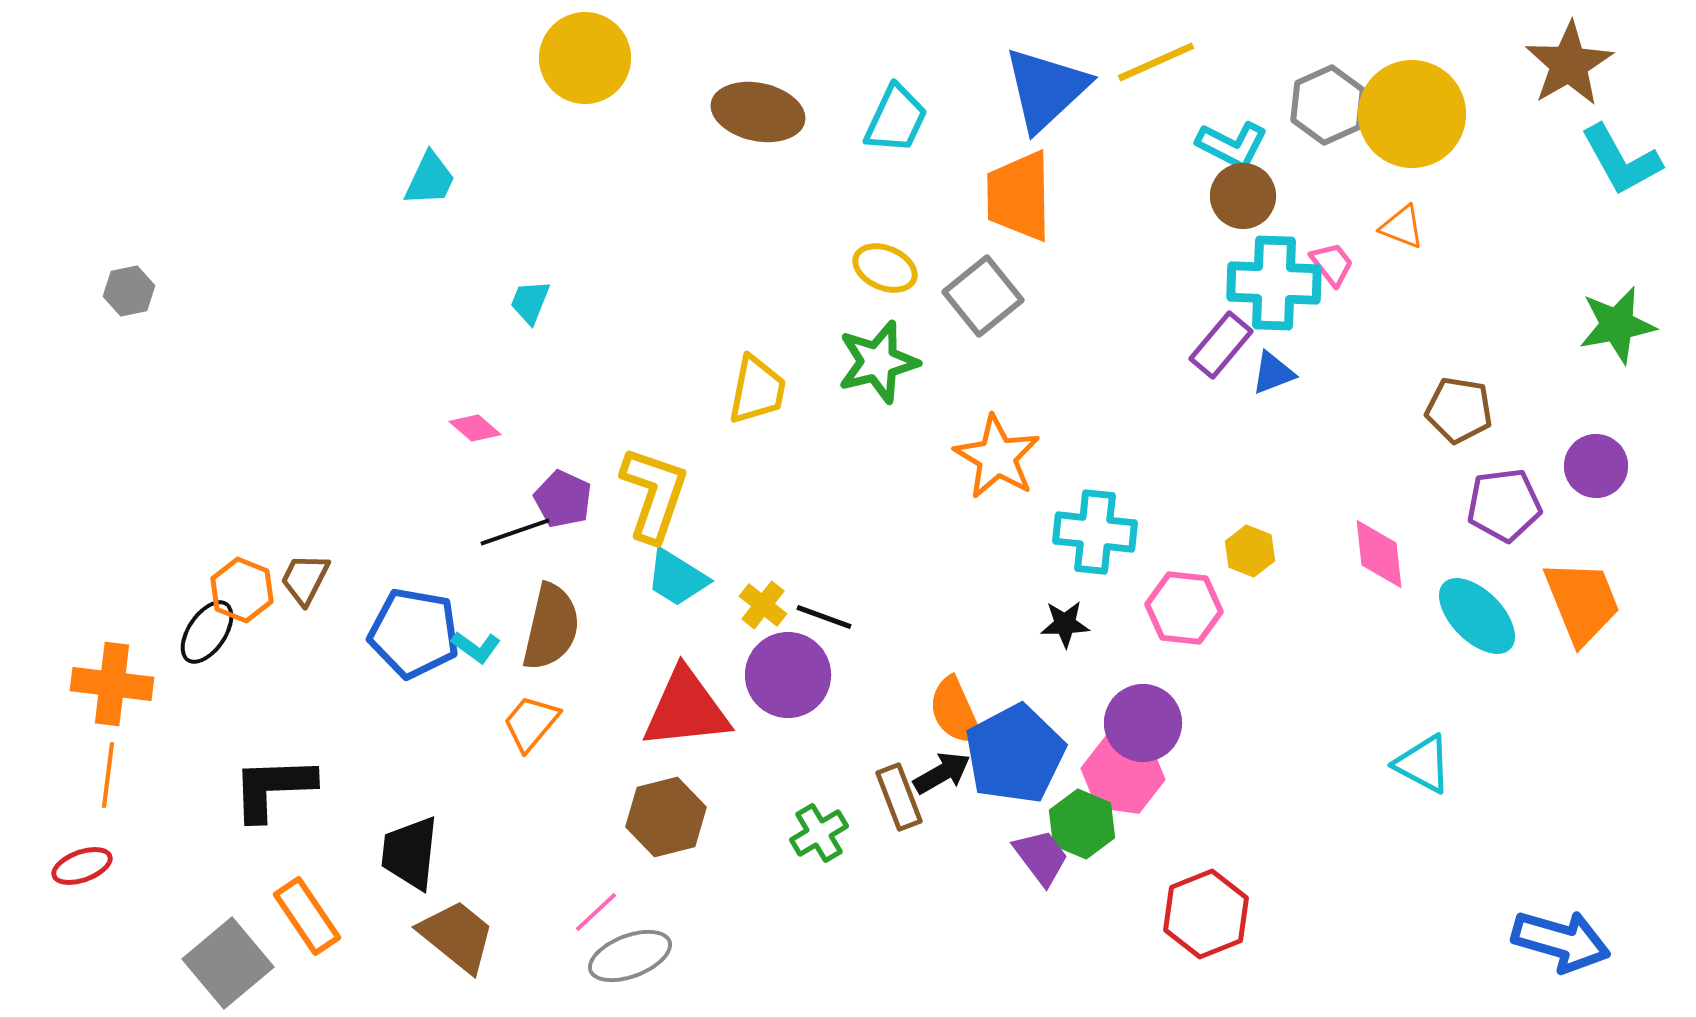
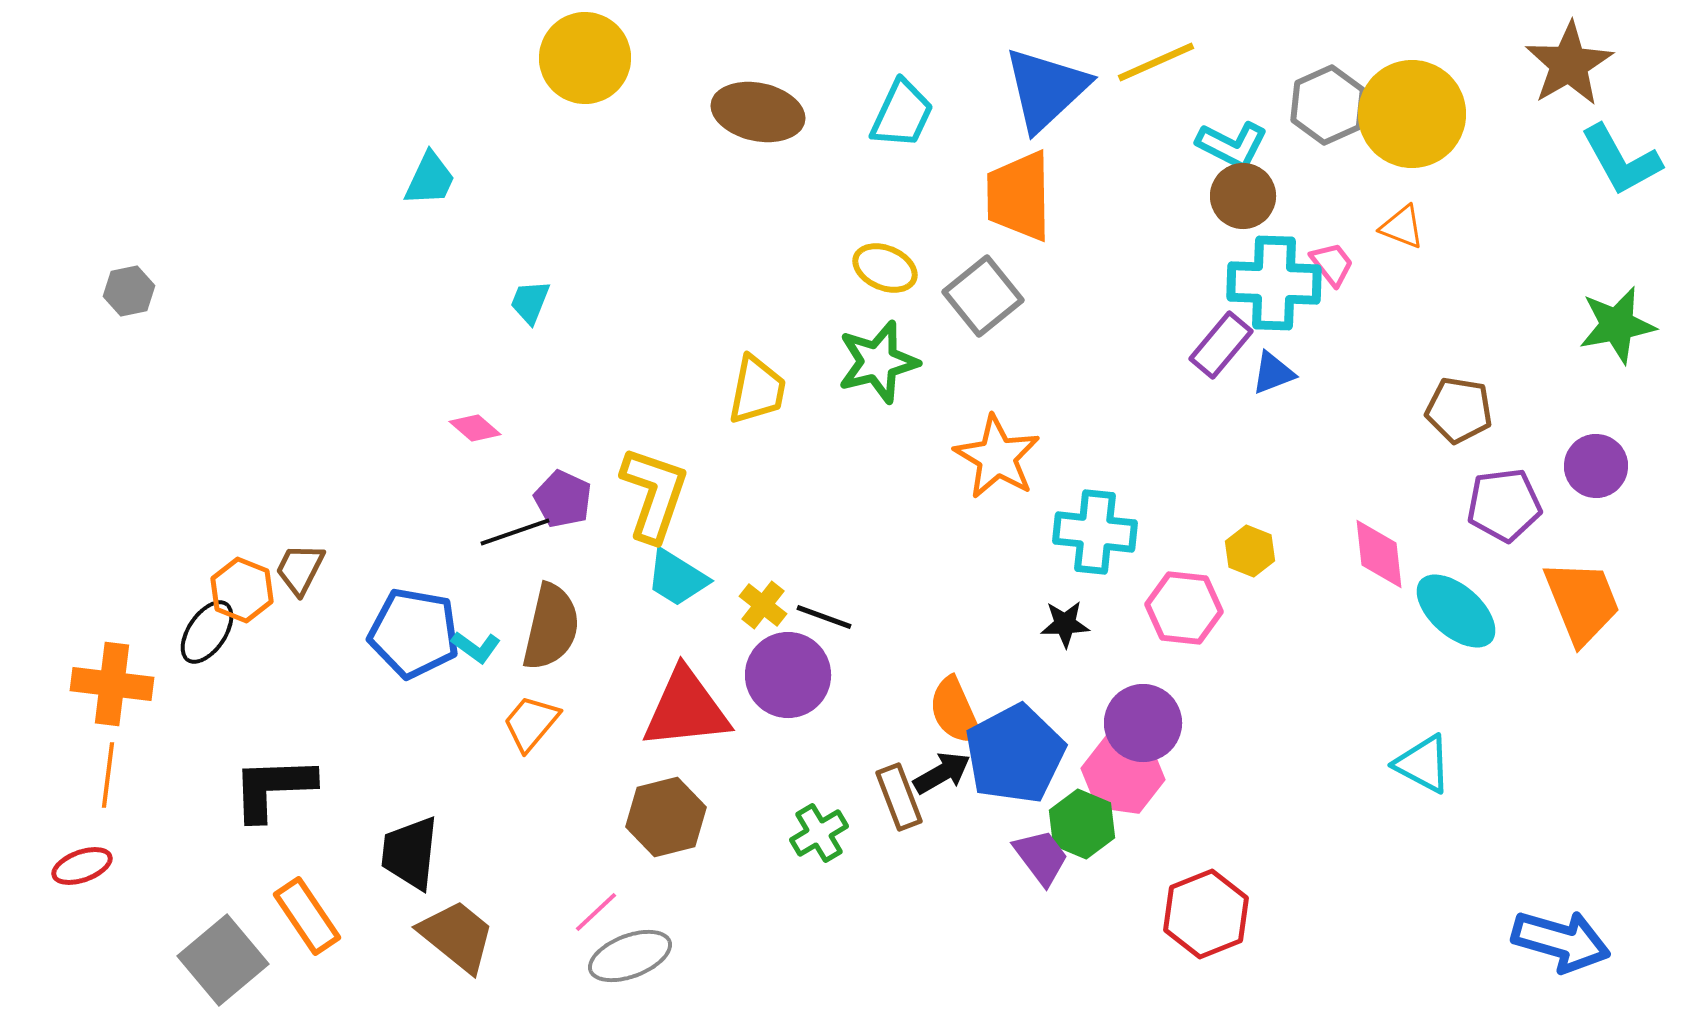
cyan trapezoid at (896, 119): moved 6 px right, 5 px up
brown trapezoid at (305, 579): moved 5 px left, 10 px up
cyan ellipse at (1477, 616): moved 21 px left, 5 px up; rotated 4 degrees counterclockwise
gray square at (228, 963): moved 5 px left, 3 px up
